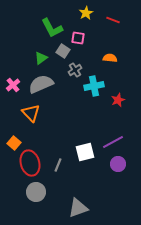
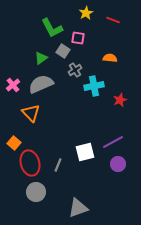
red star: moved 2 px right
